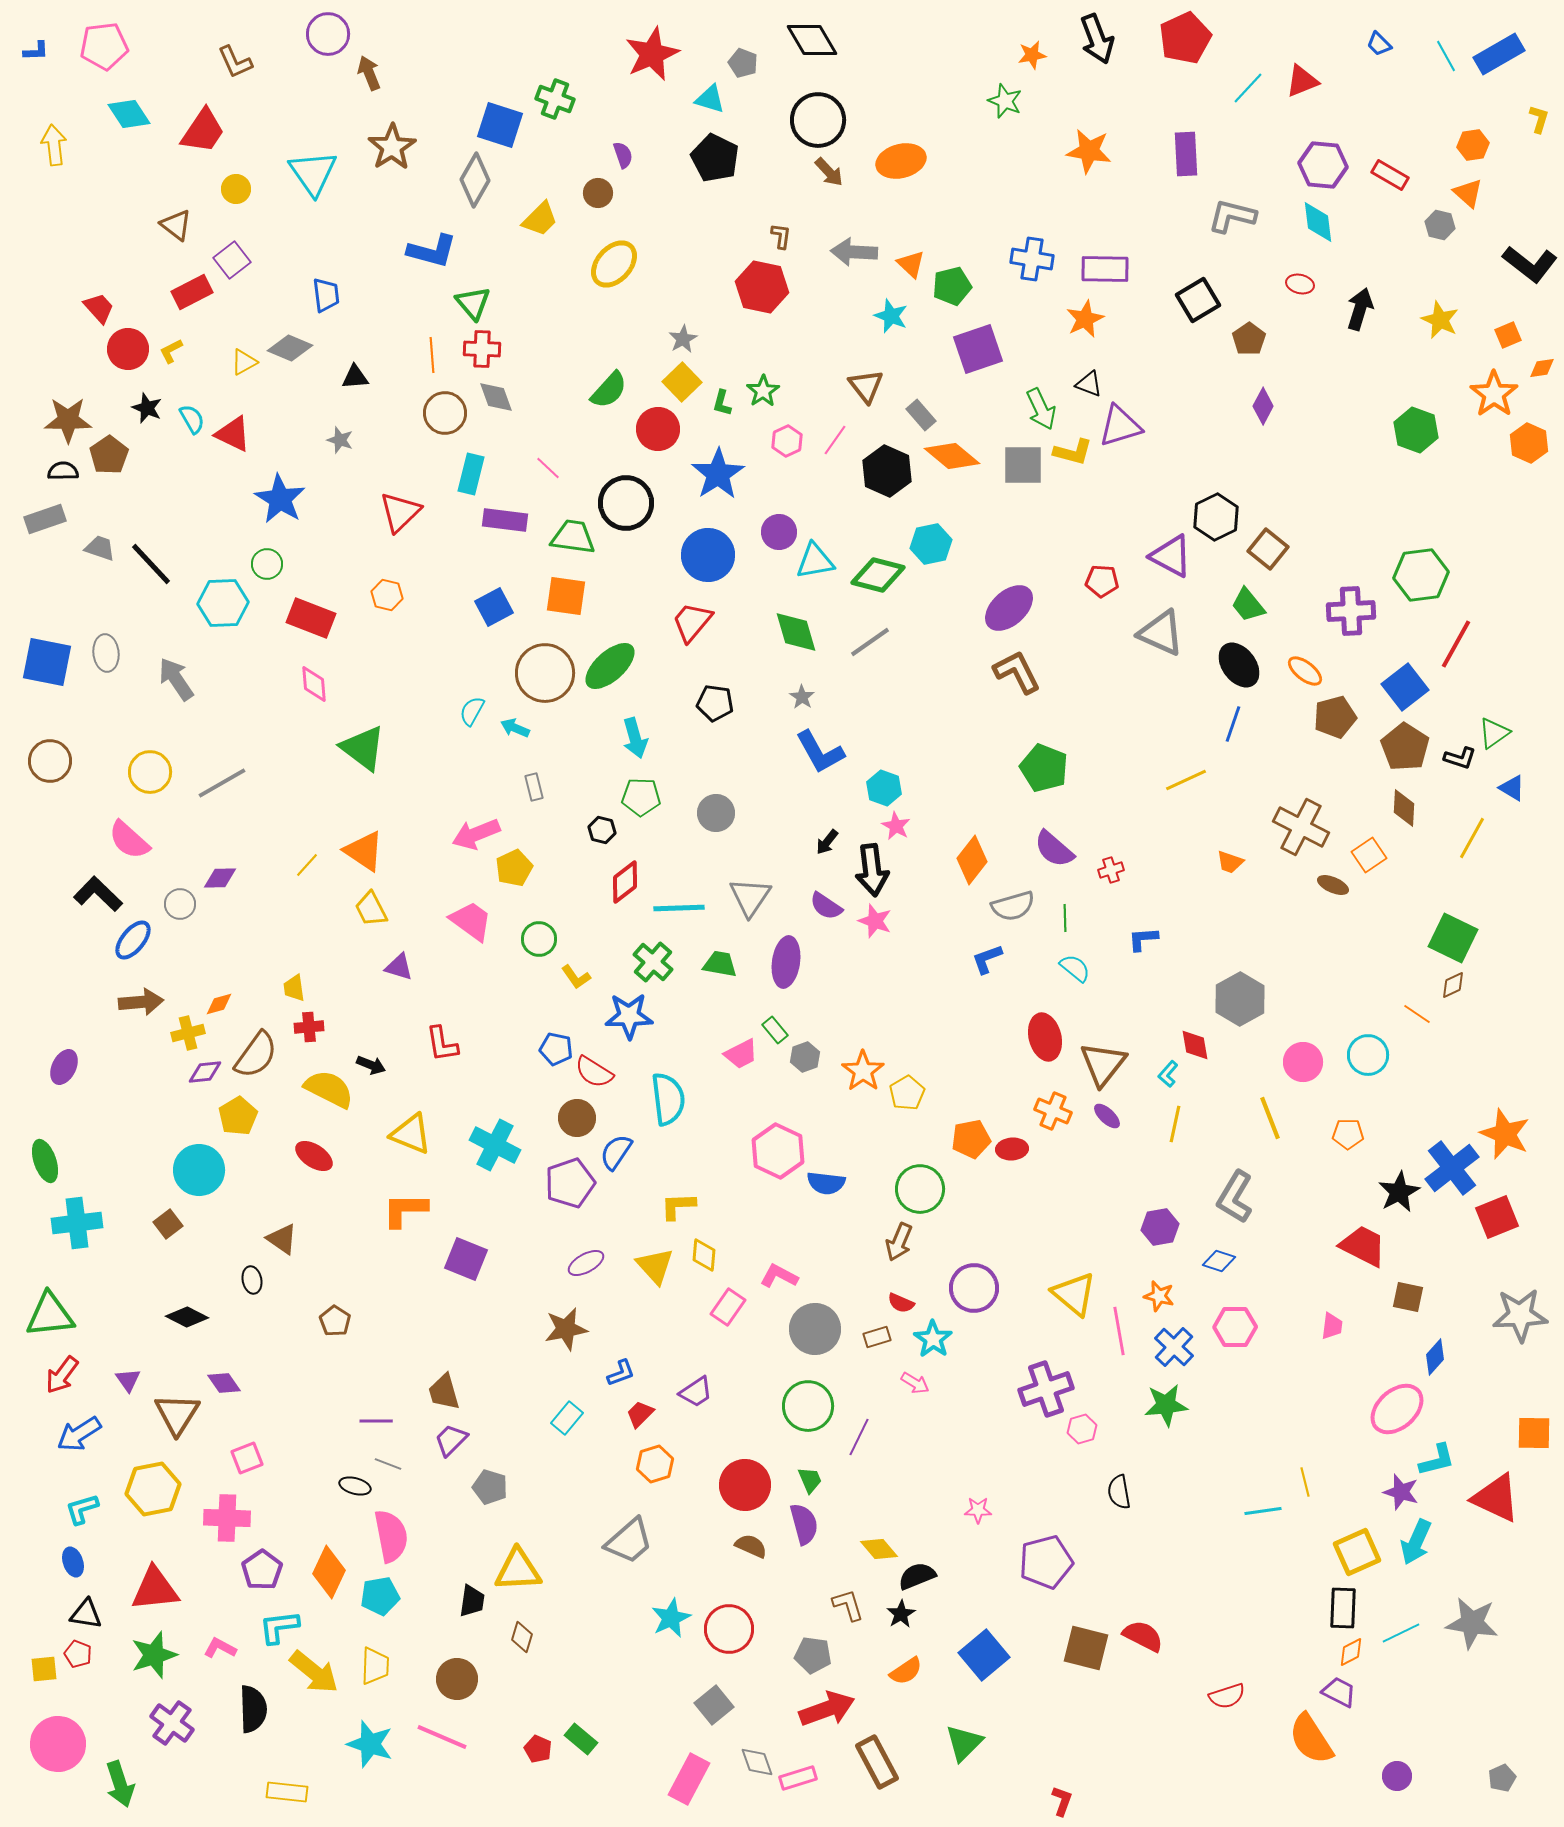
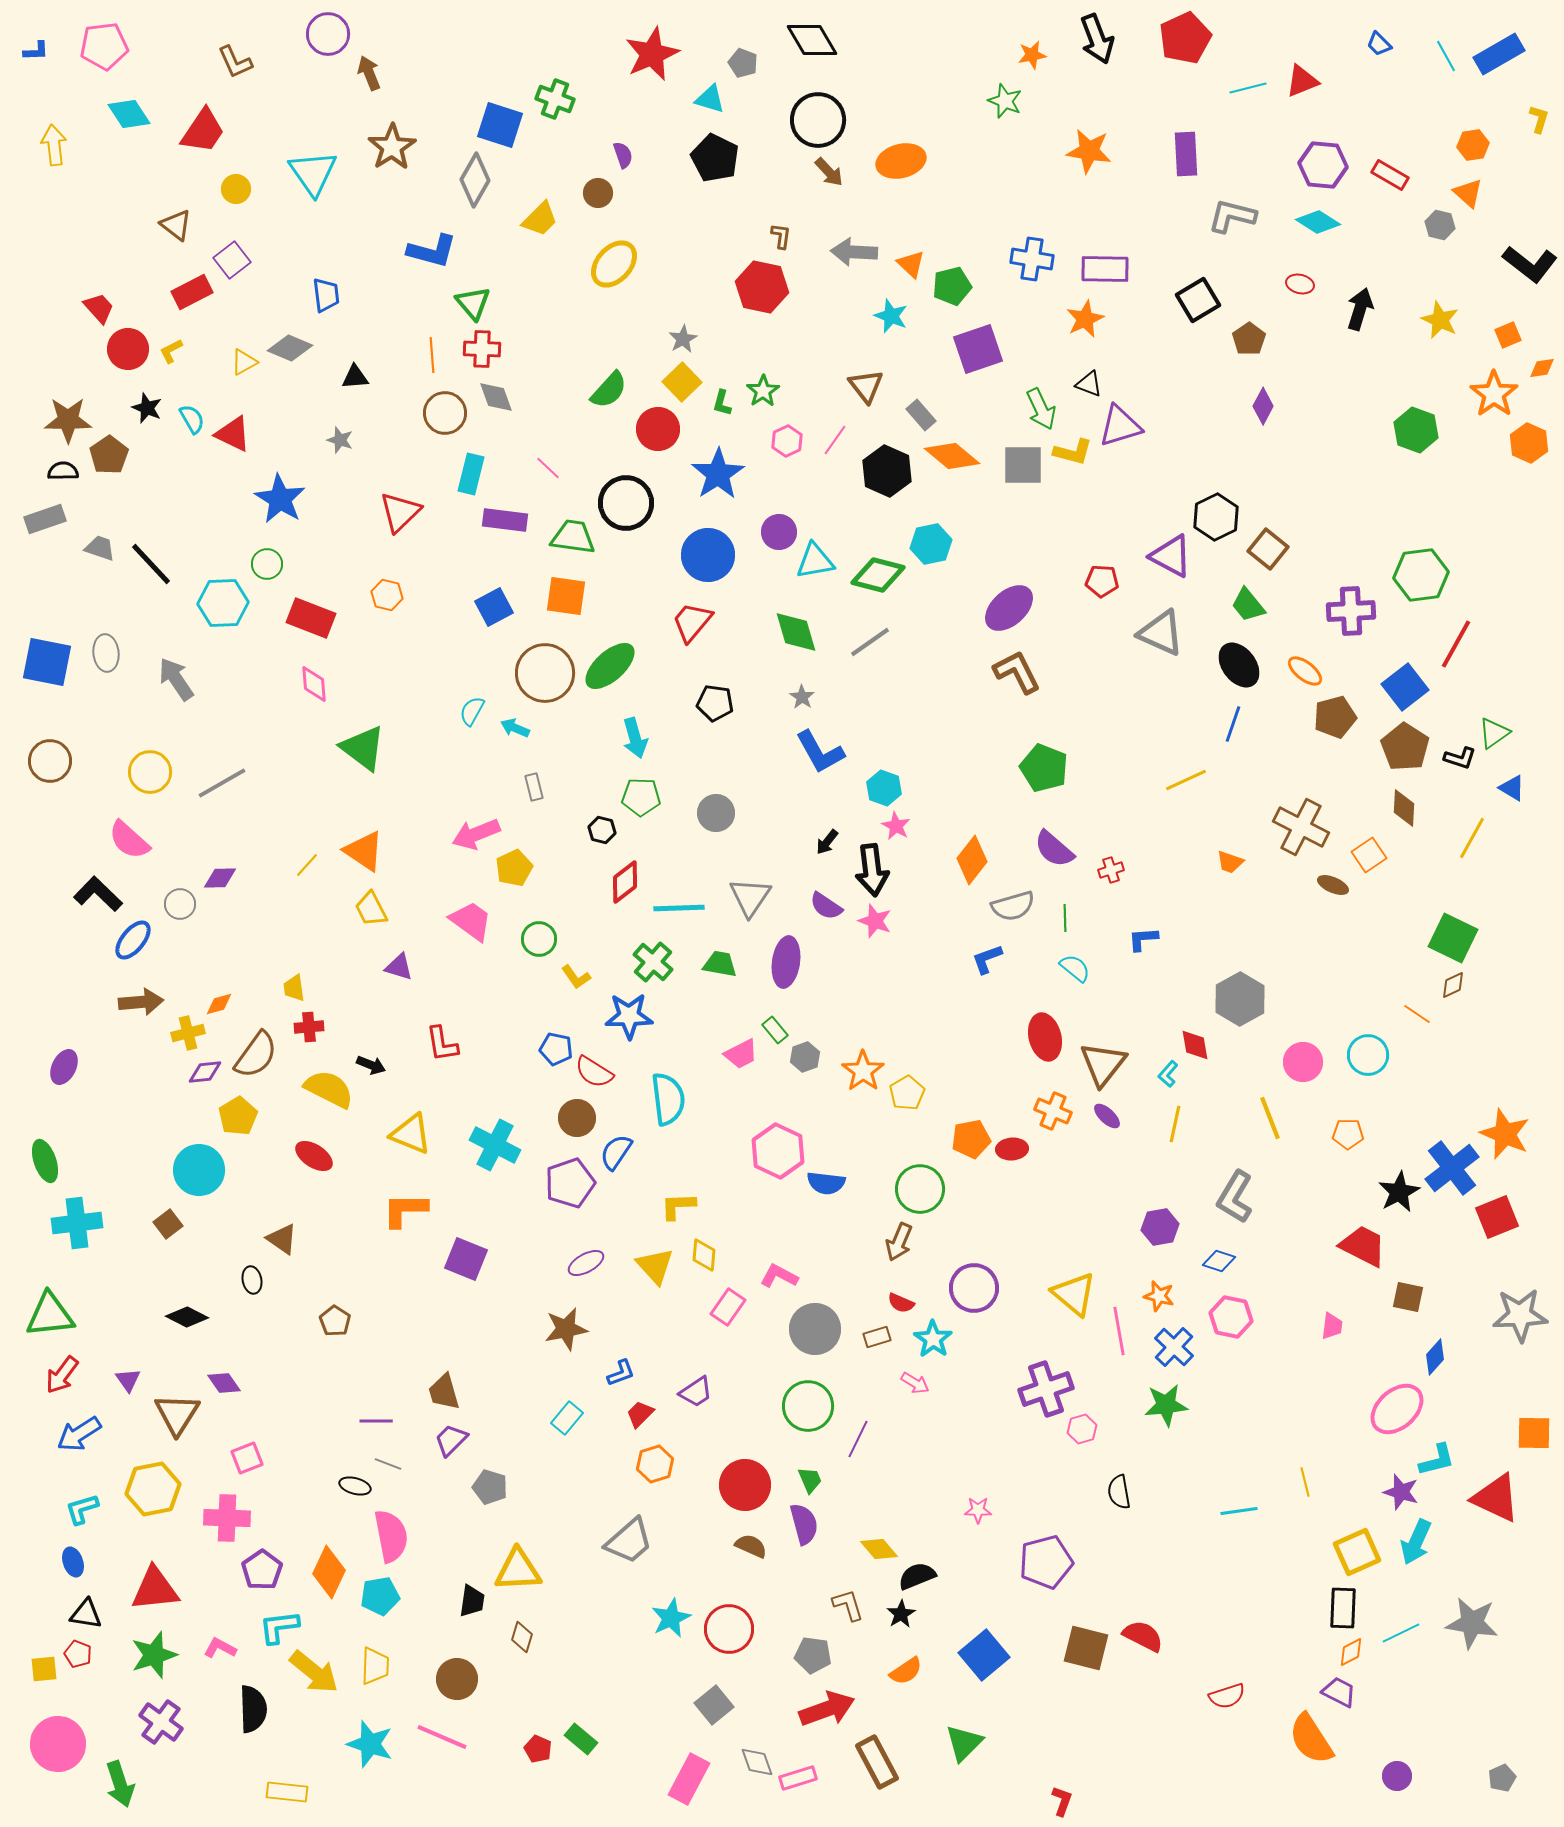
cyan line at (1248, 88): rotated 33 degrees clockwise
cyan diamond at (1318, 222): rotated 51 degrees counterclockwise
pink hexagon at (1235, 1327): moved 4 px left, 10 px up; rotated 12 degrees clockwise
purple line at (859, 1437): moved 1 px left, 2 px down
cyan line at (1263, 1511): moved 24 px left
purple cross at (172, 1723): moved 11 px left, 1 px up
